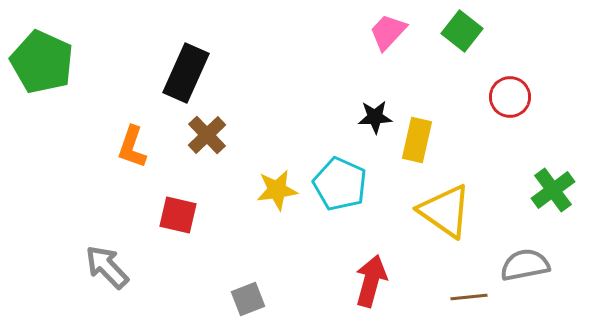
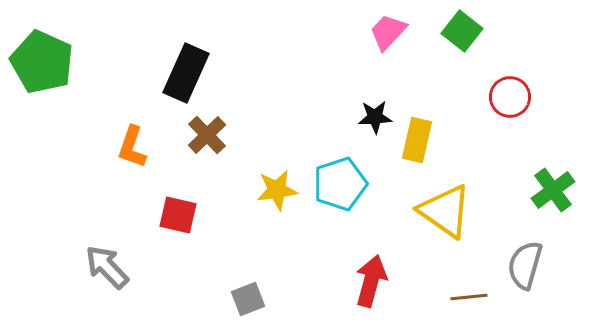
cyan pentagon: rotated 30 degrees clockwise
gray semicircle: rotated 63 degrees counterclockwise
